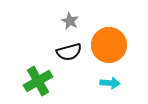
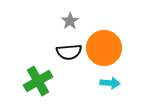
gray star: rotated 12 degrees clockwise
orange circle: moved 5 px left, 3 px down
black semicircle: rotated 10 degrees clockwise
